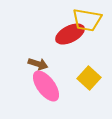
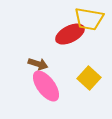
yellow trapezoid: moved 2 px right, 1 px up
